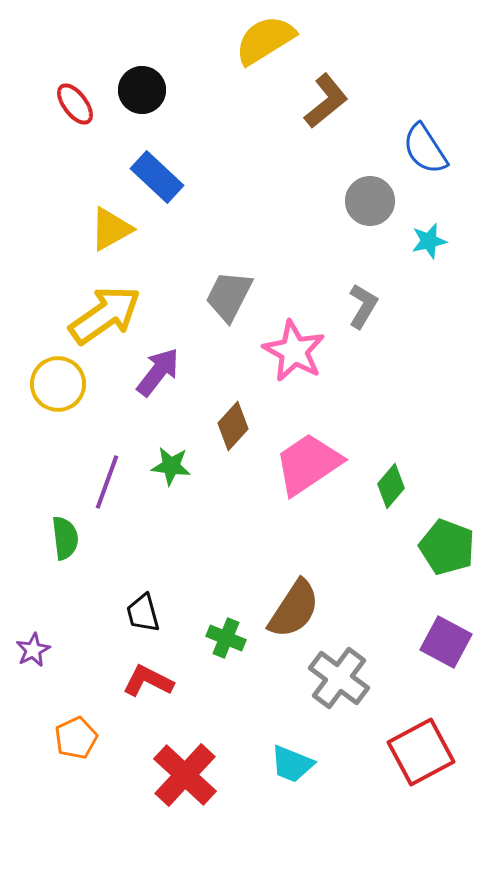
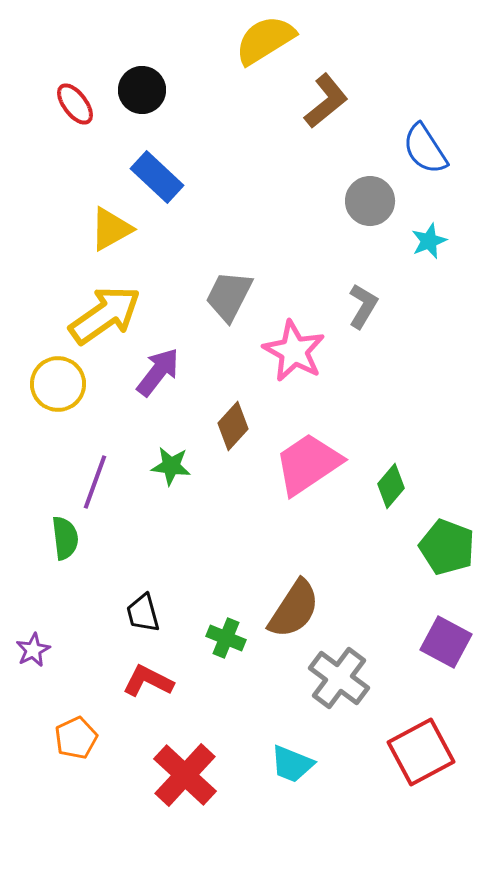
cyan star: rotated 9 degrees counterclockwise
purple line: moved 12 px left
